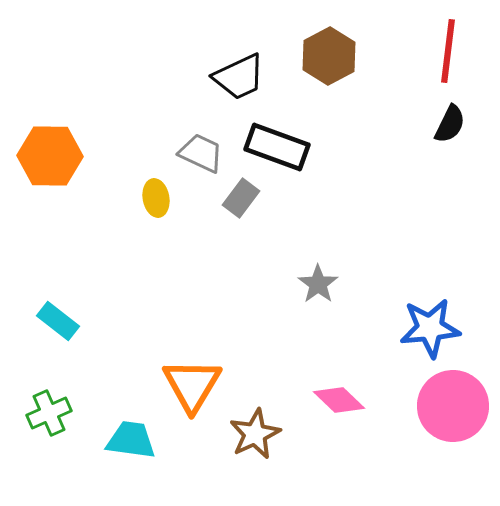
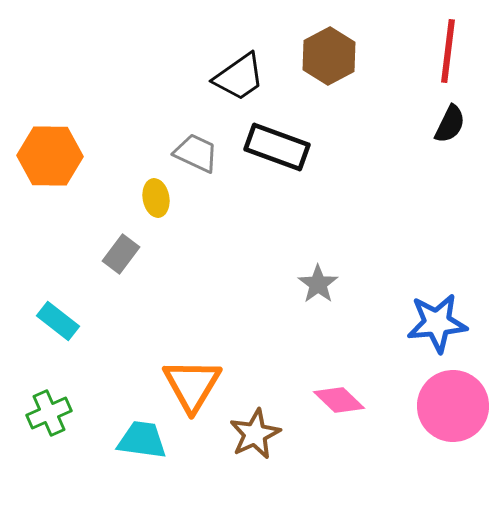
black trapezoid: rotated 10 degrees counterclockwise
gray trapezoid: moved 5 px left
gray rectangle: moved 120 px left, 56 px down
blue star: moved 7 px right, 5 px up
cyan trapezoid: moved 11 px right
